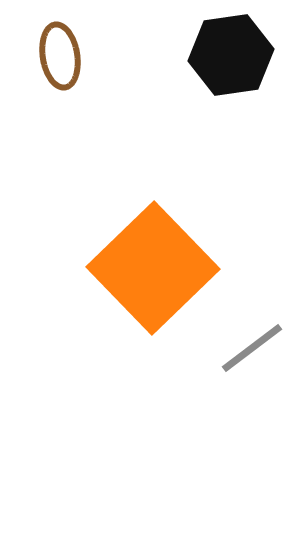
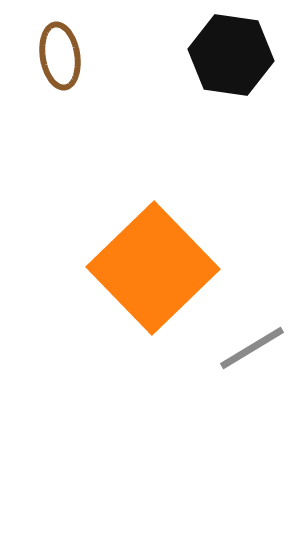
black hexagon: rotated 16 degrees clockwise
gray line: rotated 6 degrees clockwise
